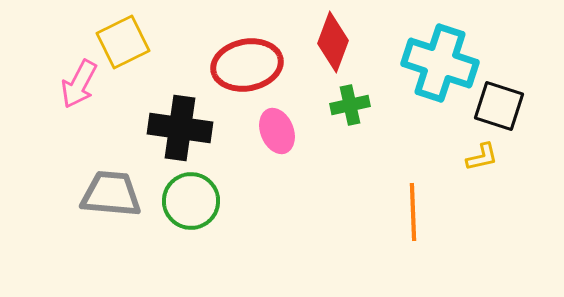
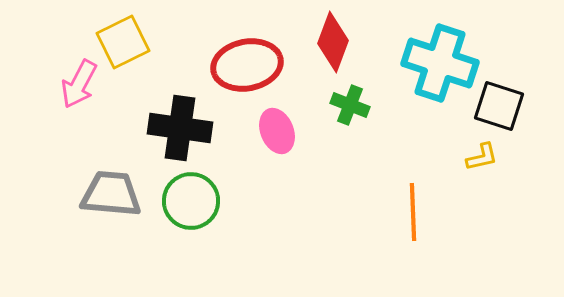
green cross: rotated 33 degrees clockwise
